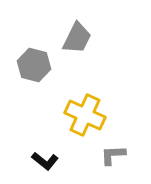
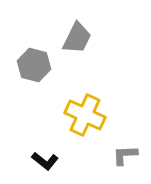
gray L-shape: moved 12 px right
